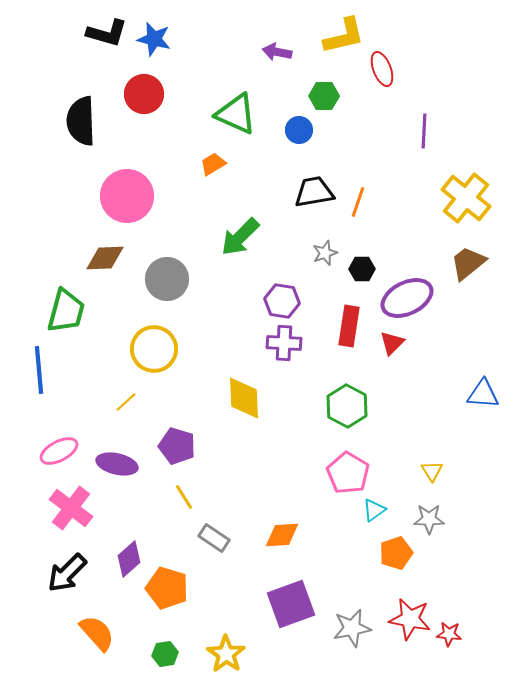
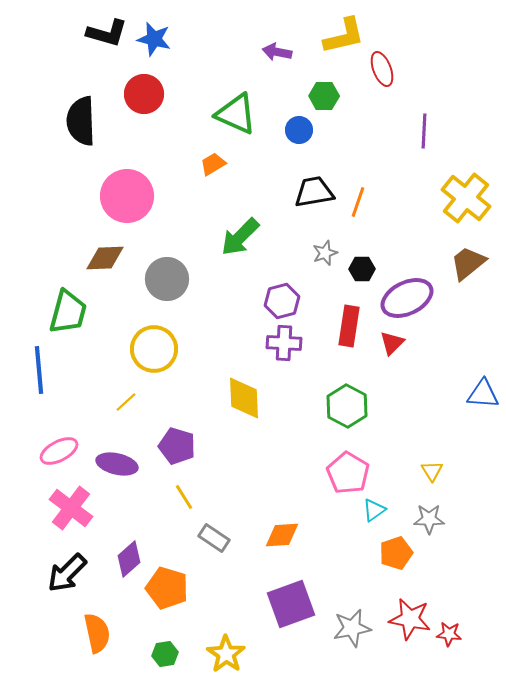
purple hexagon at (282, 301): rotated 24 degrees counterclockwise
green trapezoid at (66, 311): moved 2 px right, 1 px down
orange semicircle at (97, 633): rotated 30 degrees clockwise
